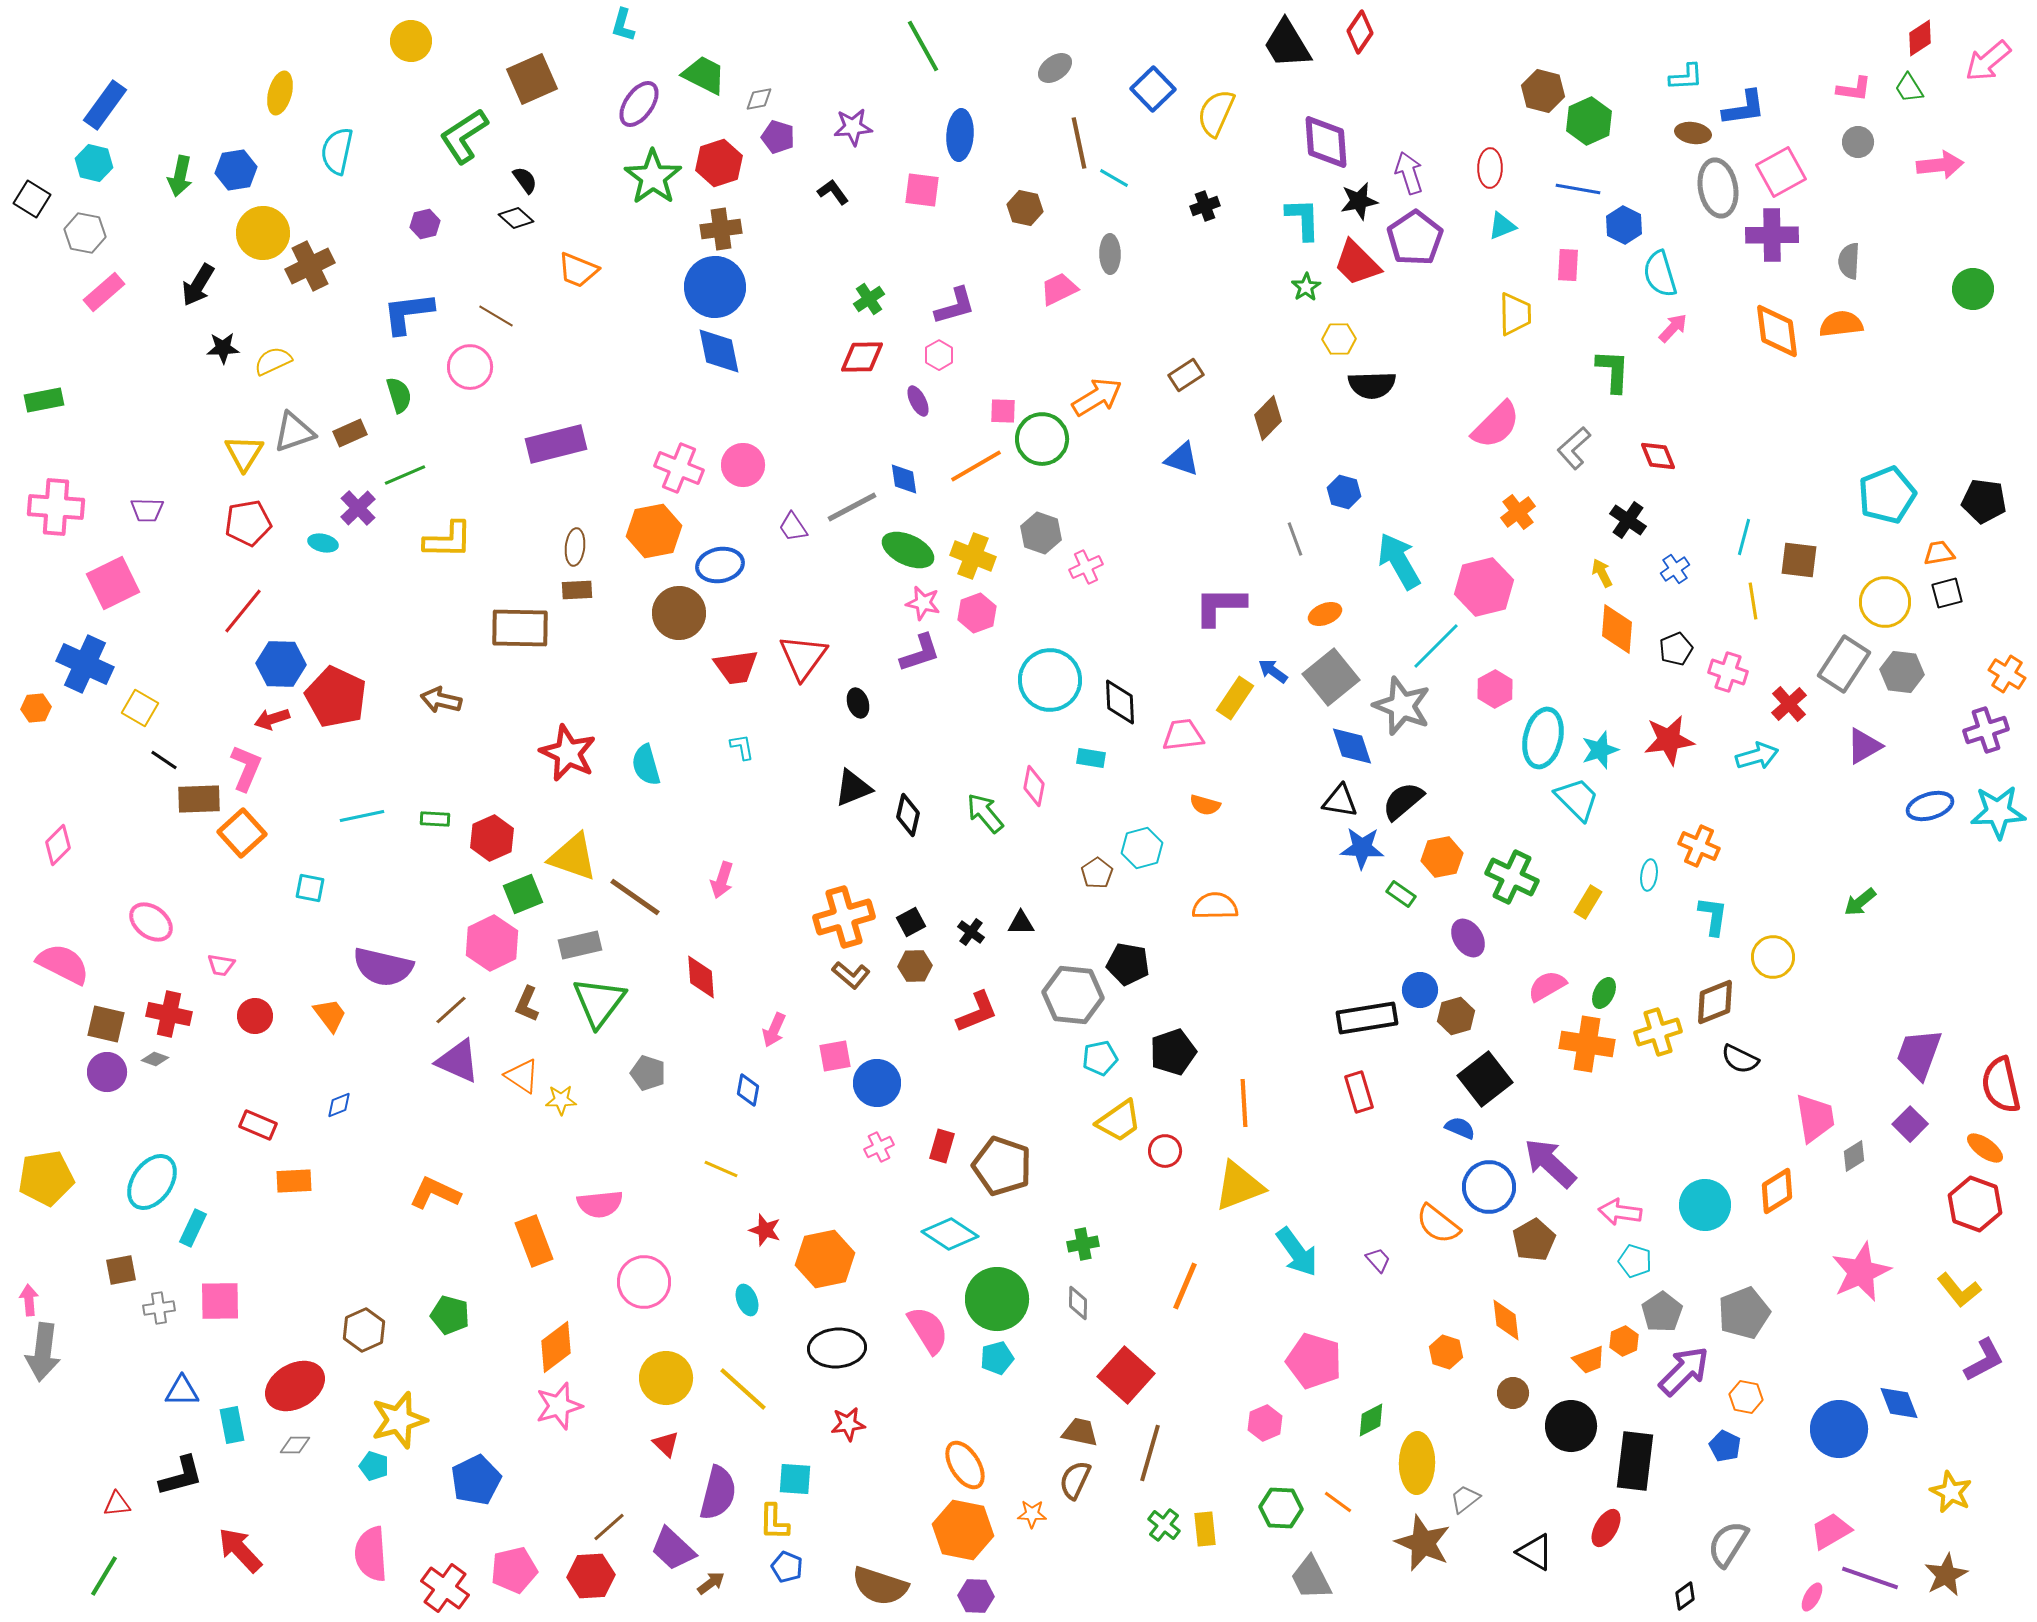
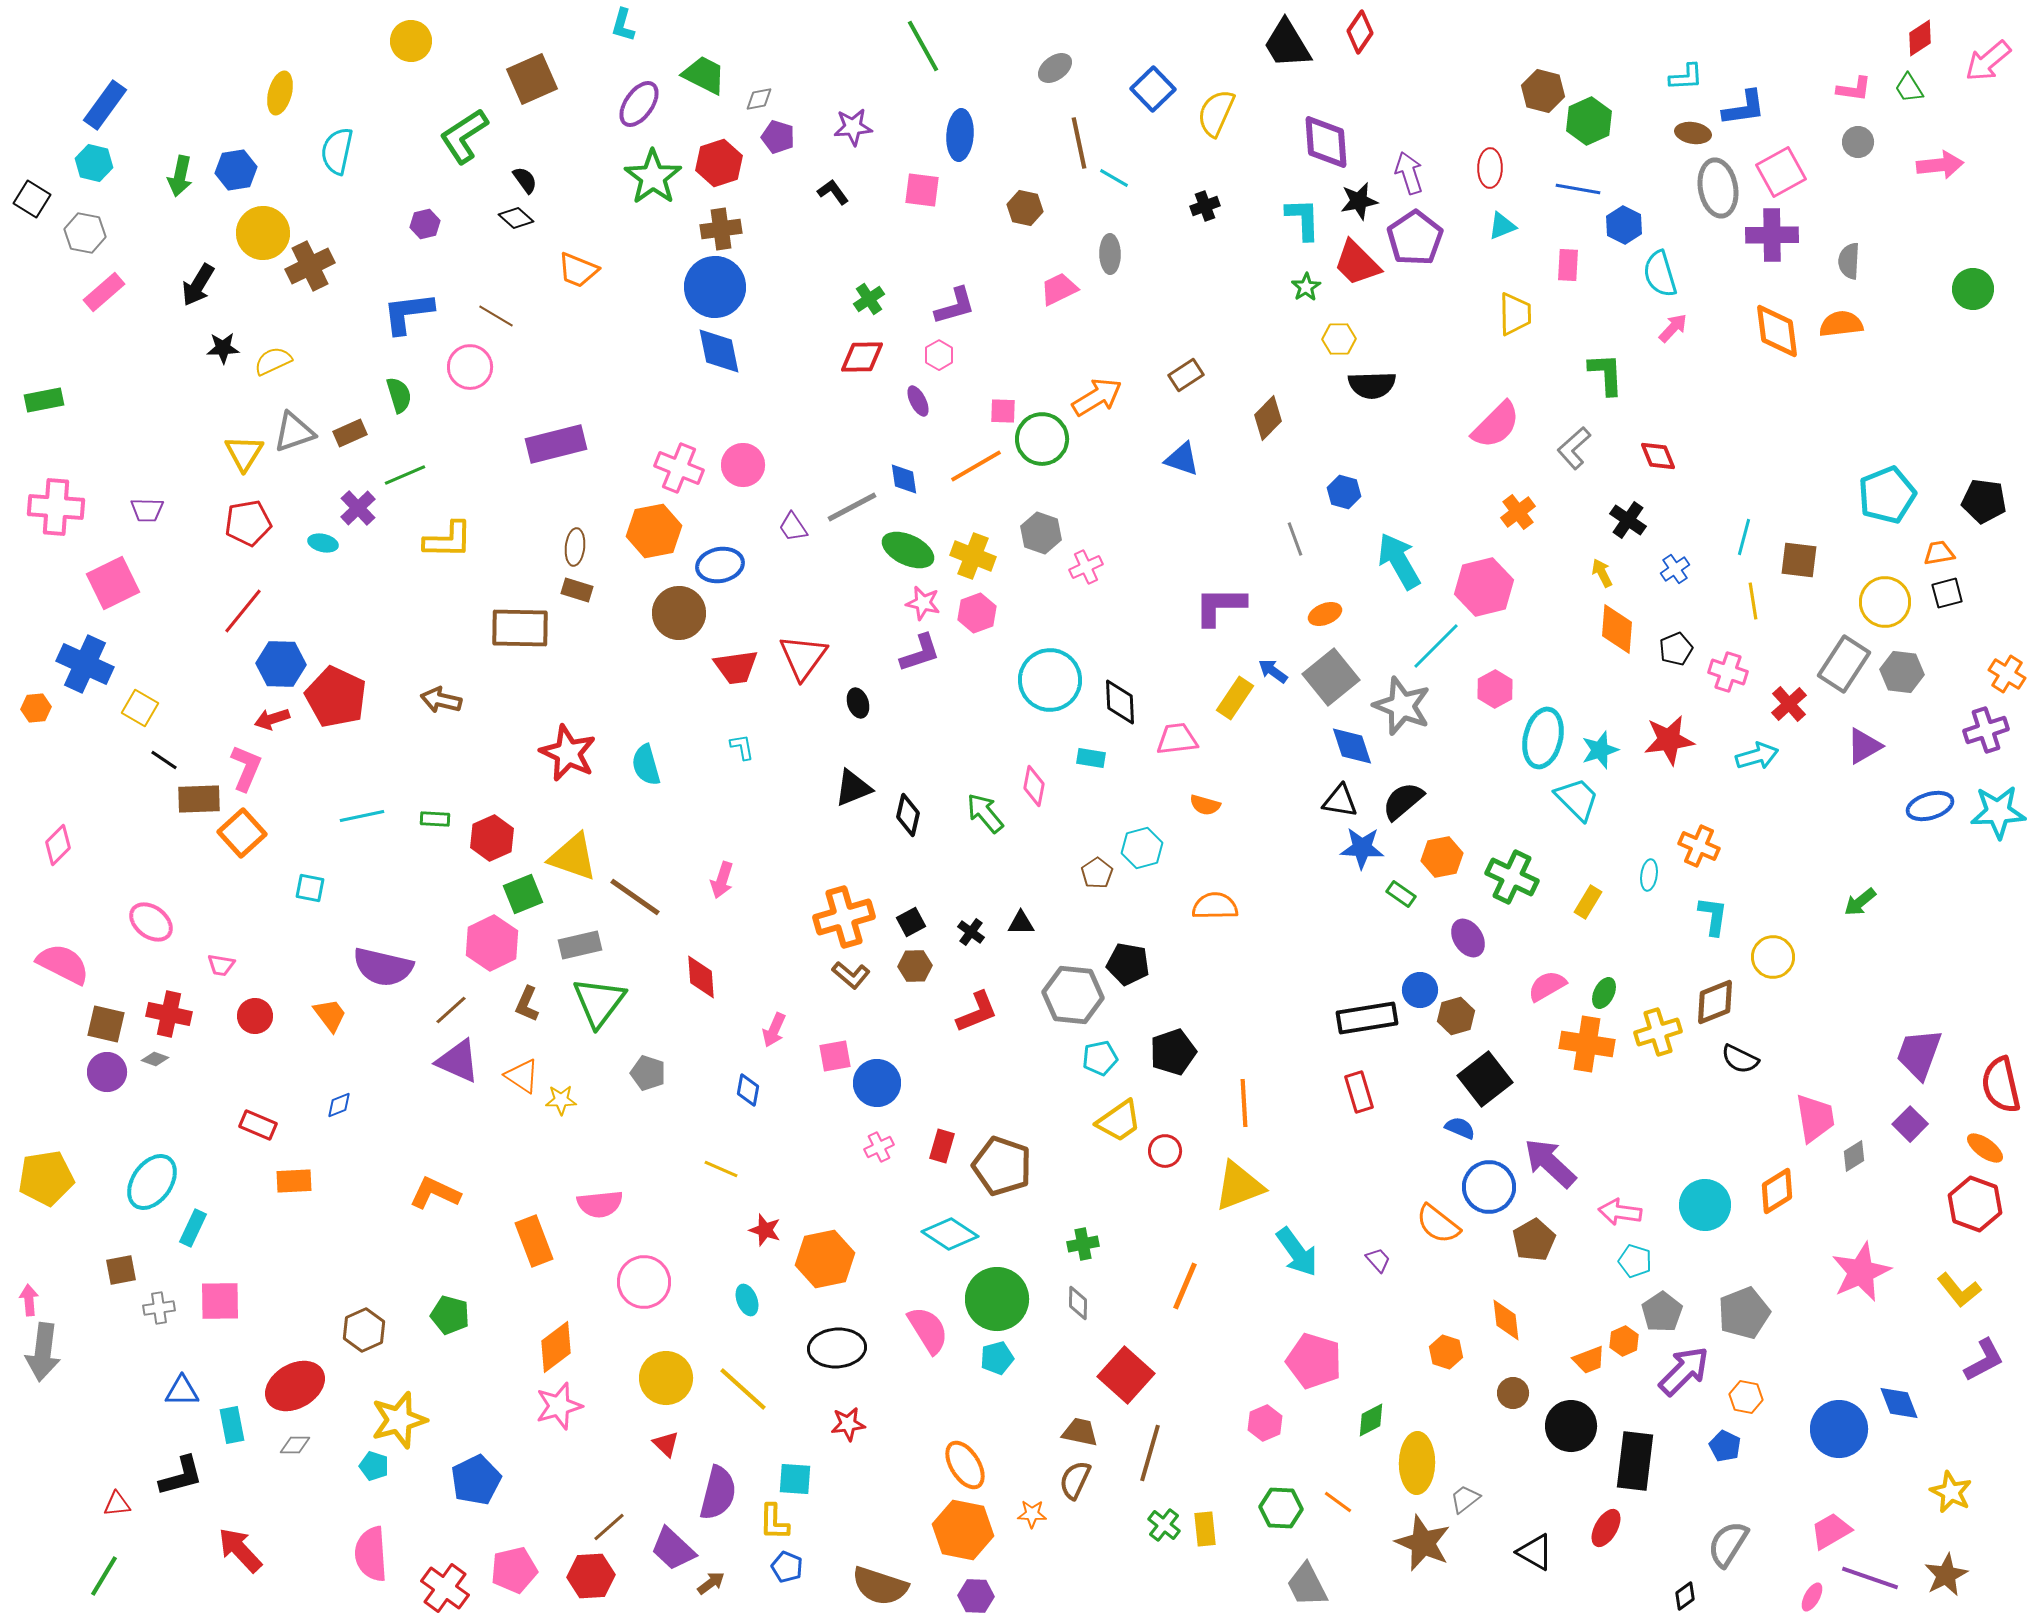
green L-shape at (1613, 371): moved 7 px left, 3 px down; rotated 6 degrees counterclockwise
brown rectangle at (577, 590): rotated 20 degrees clockwise
pink trapezoid at (1183, 735): moved 6 px left, 4 px down
gray trapezoid at (1311, 1578): moved 4 px left, 7 px down
